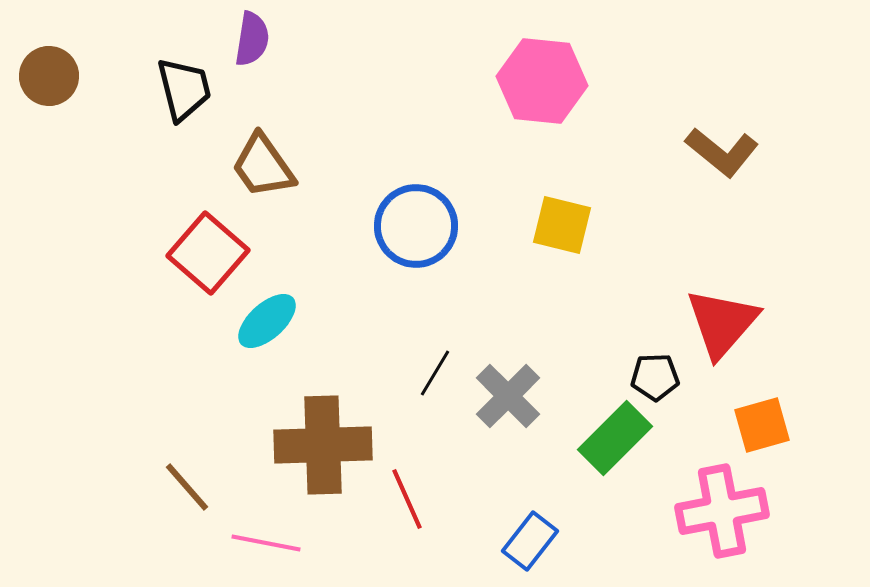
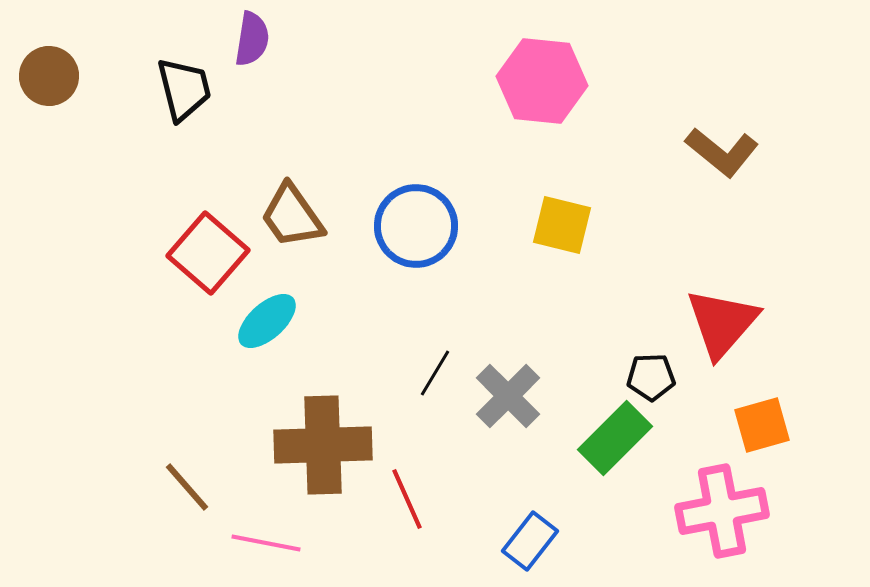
brown trapezoid: moved 29 px right, 50 px down
black pentagon: moved 4 px left
